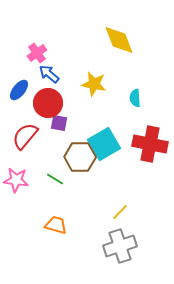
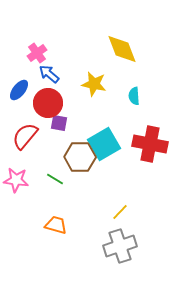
yellow diamond: moved 3 px right, 9 px down
cyan semicircle: moved 1 px left, 2 px up
